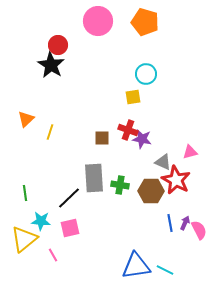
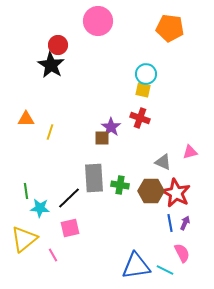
orange pentagon: moved 25 px right, 6 px down; rotated 8 degrees counterclockwise
yellow square: moved 10 px right, 7 px up; rotated 21 degrees clockwise
orange triangle: rotated 42 degrees clockwise
red cross: moved 12 px right, 12 px up
purple star: moved 31 px left, 12 px up; rotated 24 degrees clockwise
red star: moved 13 px down
green line: moved 1 px right, 2 px up
cyan star: moved 1 px left, 13 px up
pink semicircle: moved 17 px left, 23 px down
